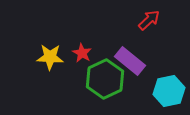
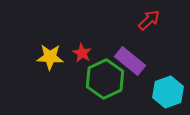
cyan hexagon: moved 1 px left, 1 px down; rotated 8 degrees counterclockwise
